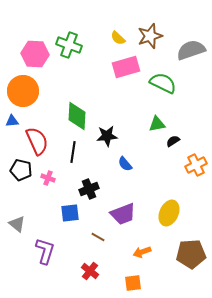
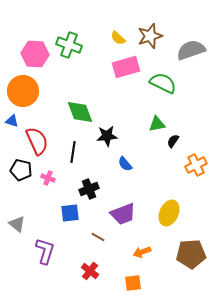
green diamond: moved 3 px right, 4 px up; rotated 24 degrees counterclockwise
blue triangle: rotated 24 degrees clockwise
black semicircle: rotated 24 degrees counterclockwise
